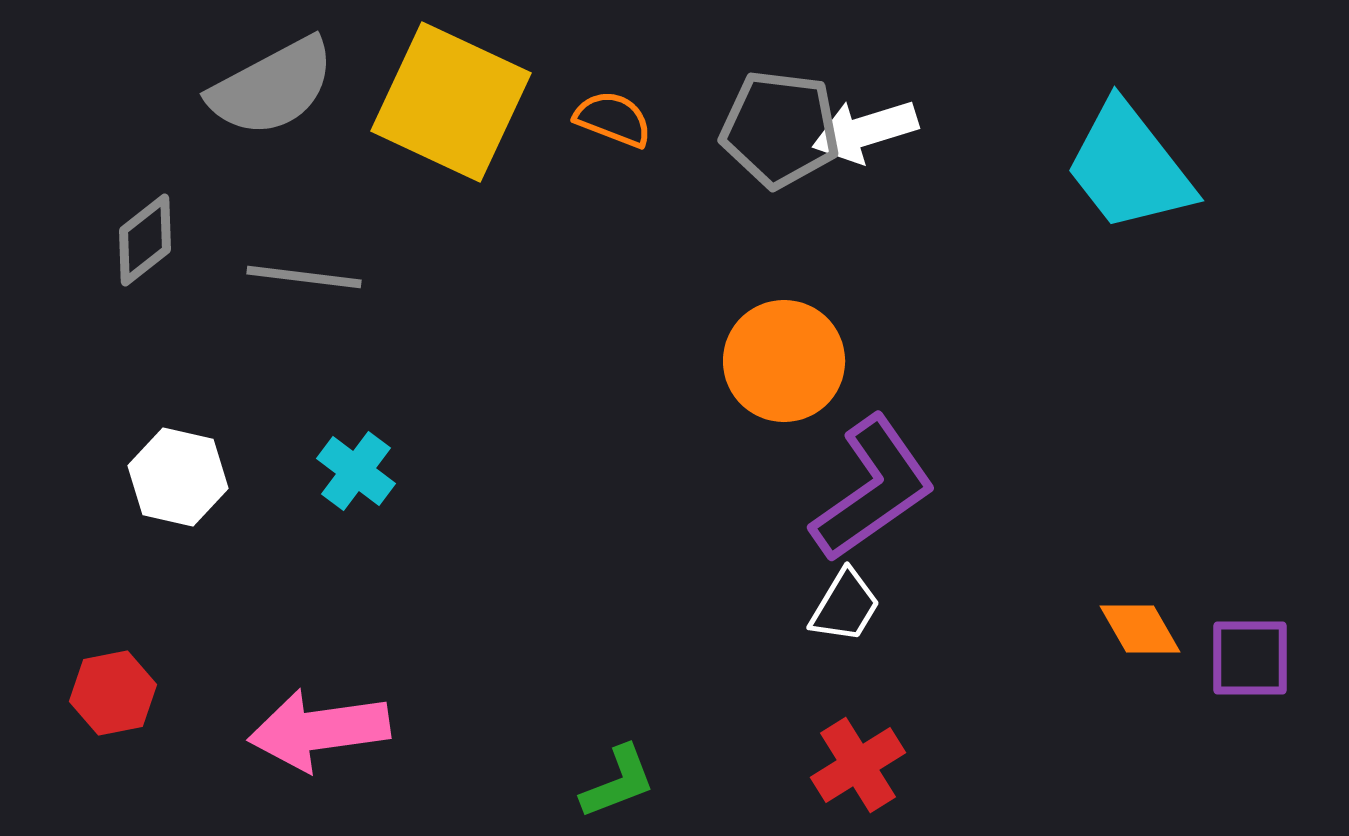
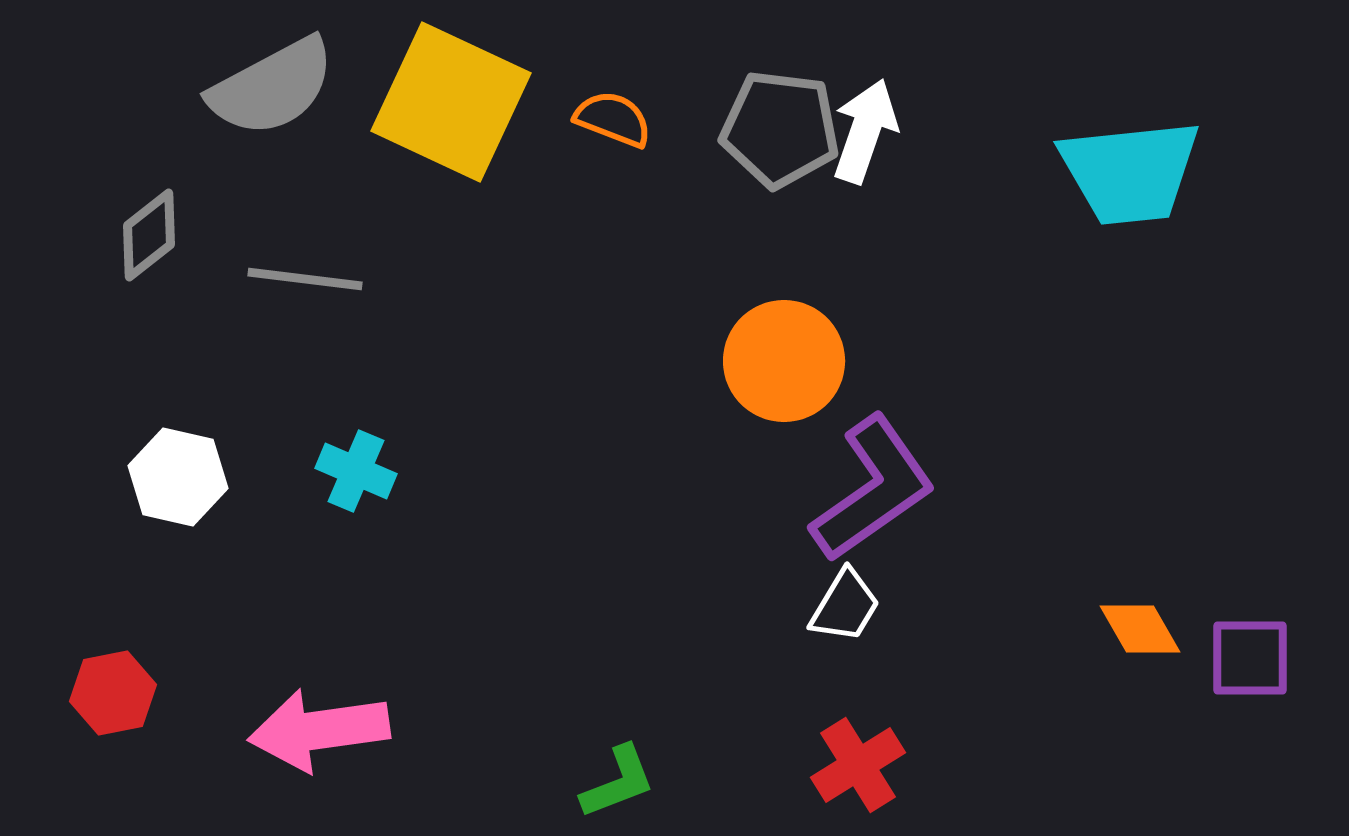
white arrow: rotated 126 degrees clockwise
cyan trapezoid: moved 1 px right, 5 px down; rotated 58 degrees counterclockwise
gray diamond: moved 4 px right, 5 px up
gray line: moved 1 px right, 2 px down
cyan cross: rotated 14 degrees counterclockwise
